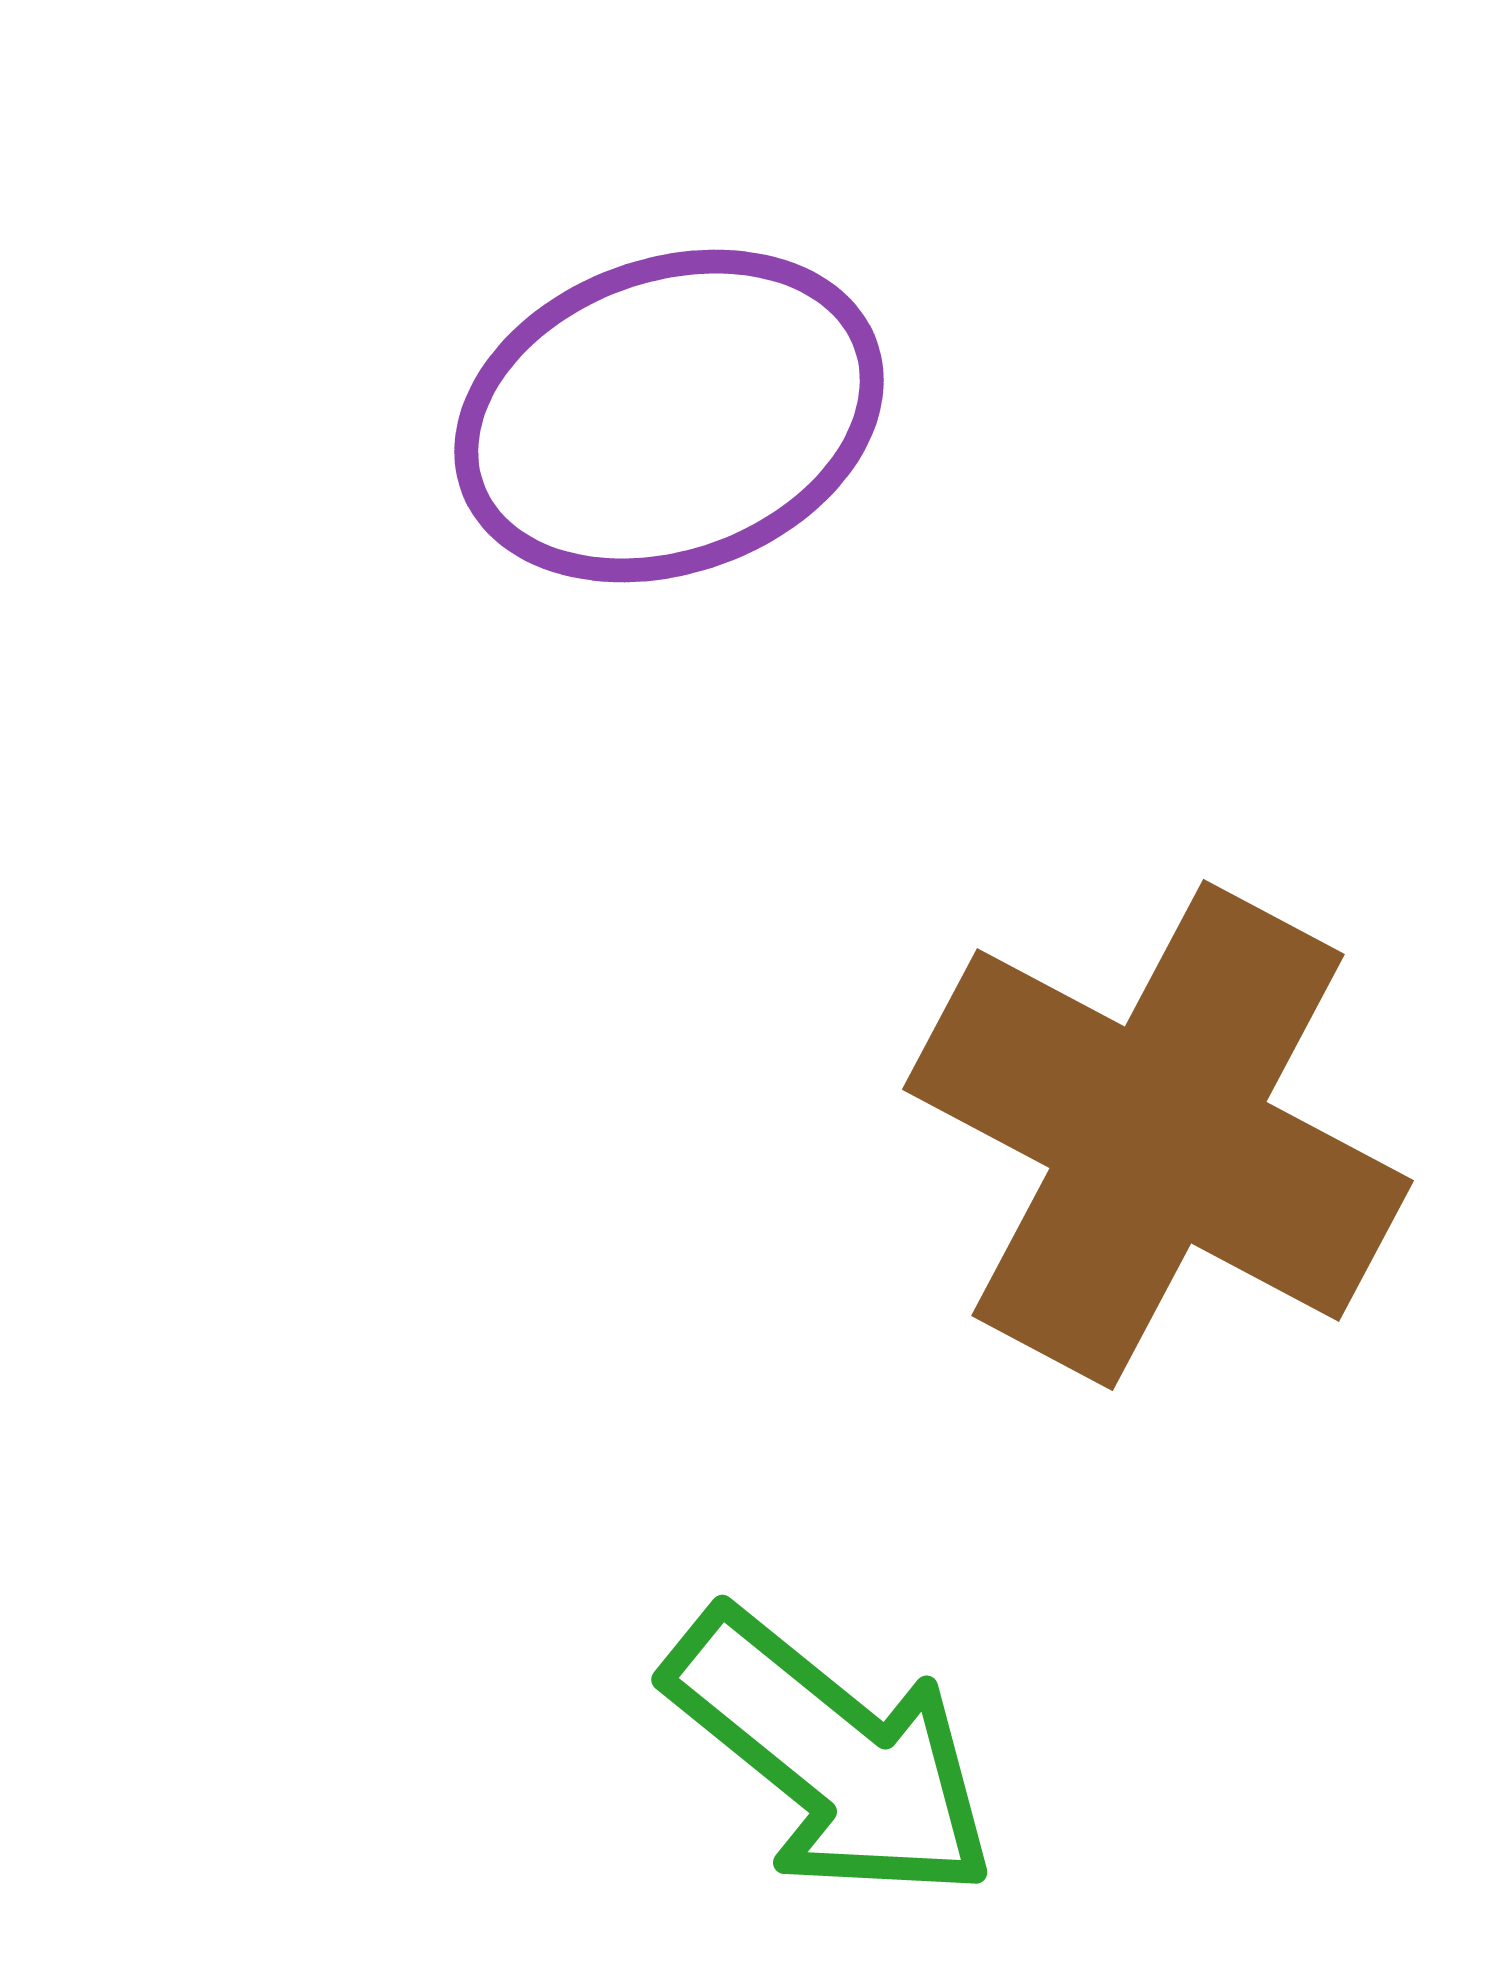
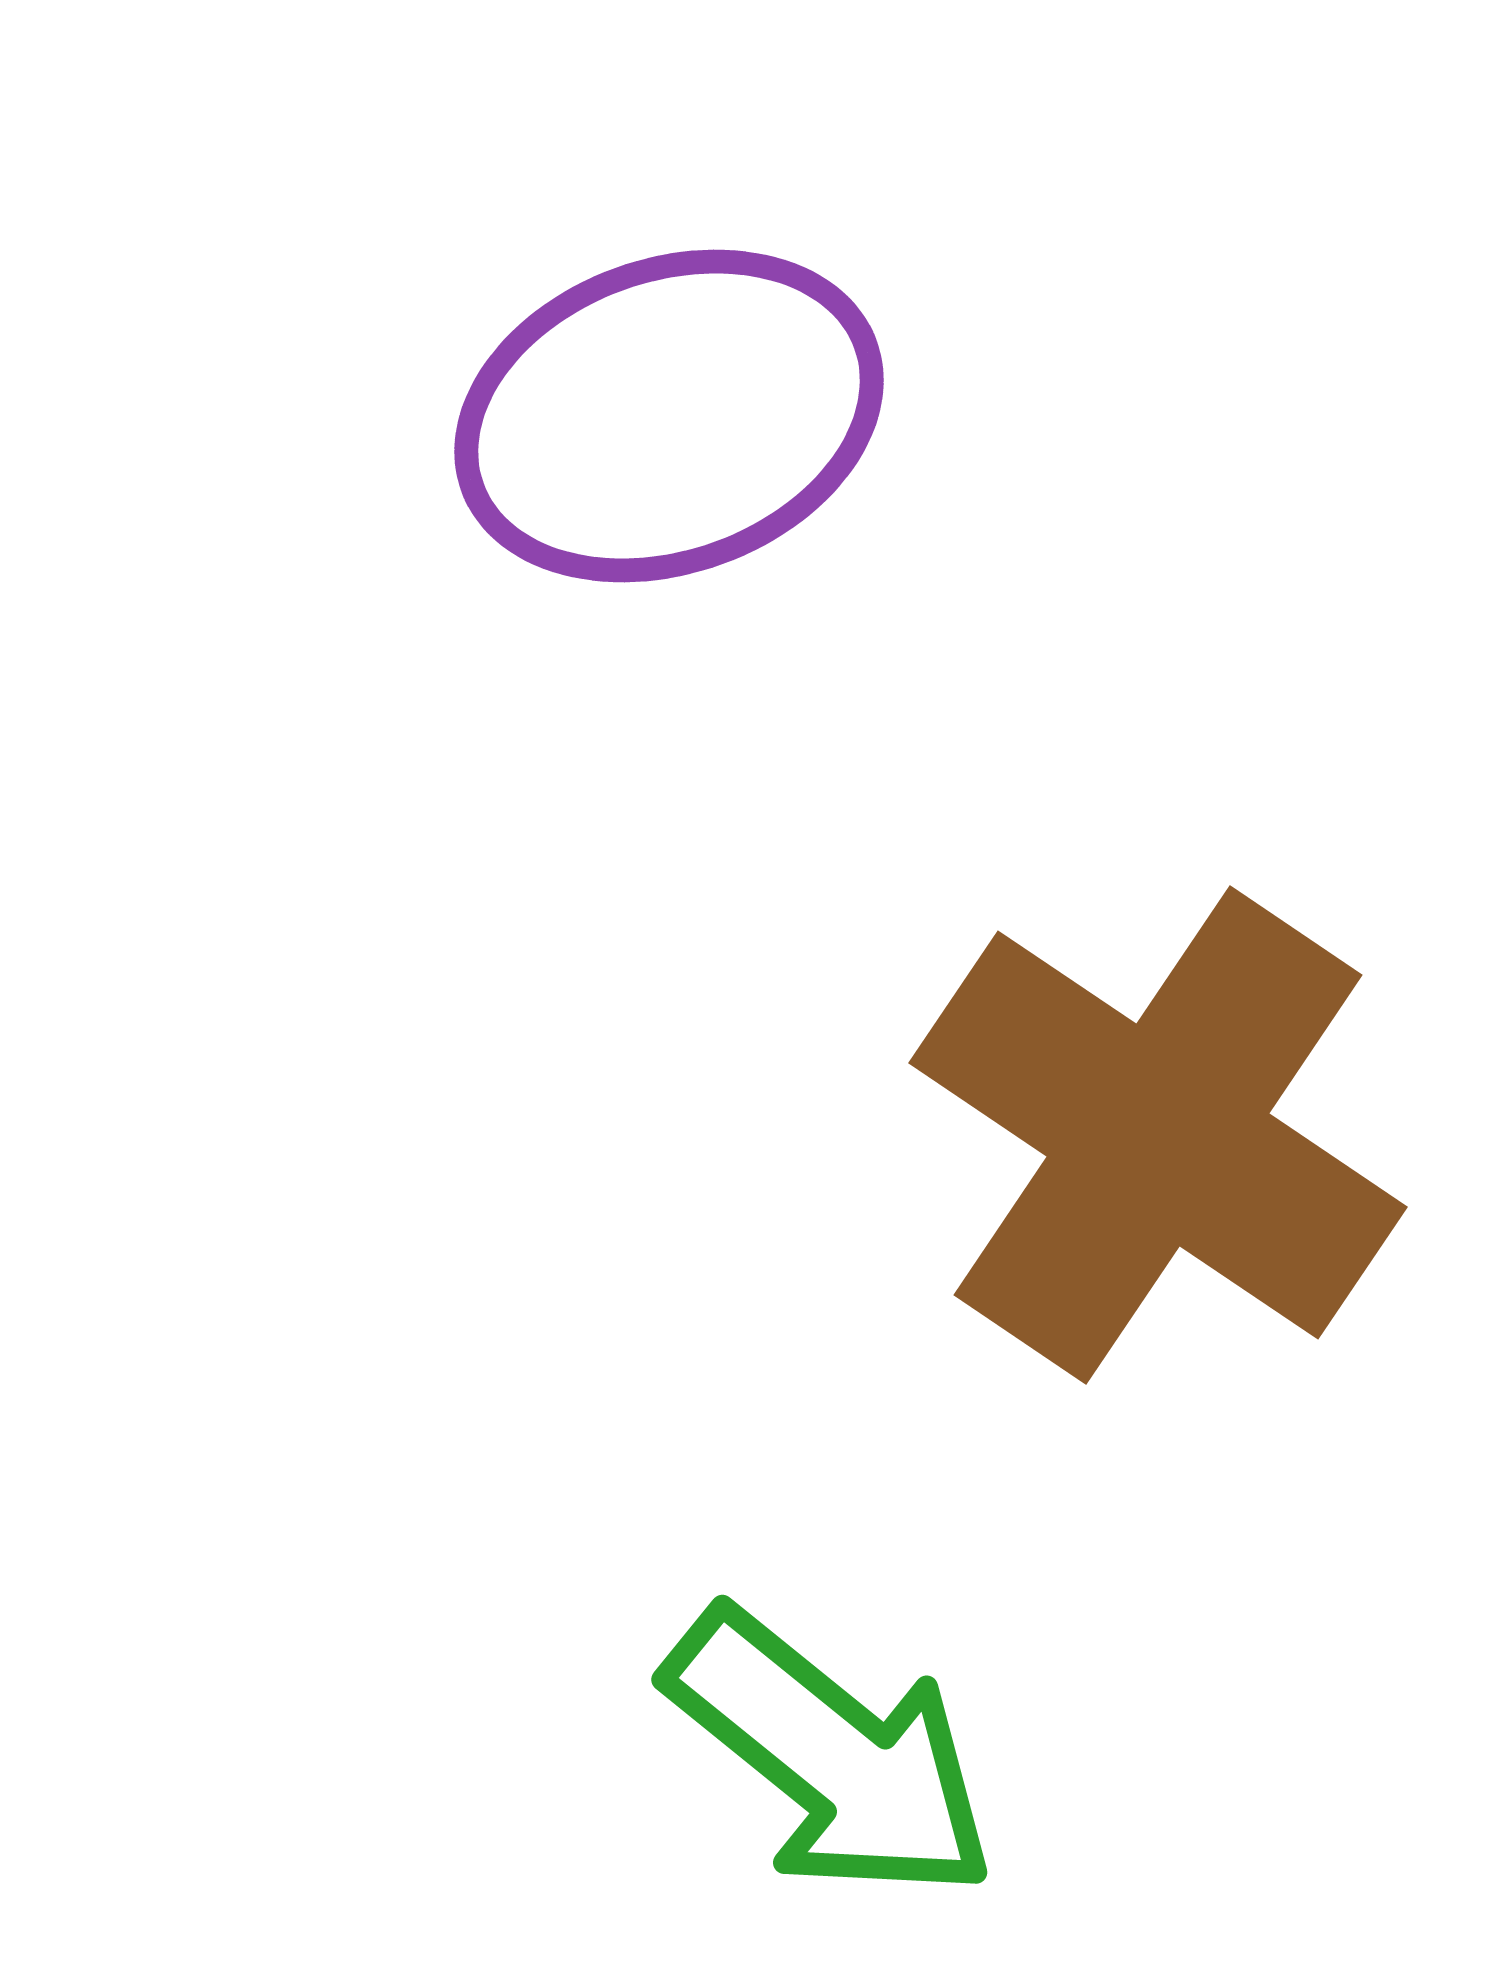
brown cross: rotated 6 degrees clockwise
